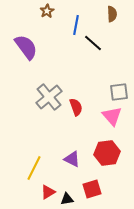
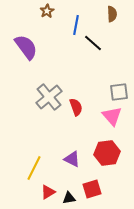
black triangle: moved 2 px right, 1 px up
